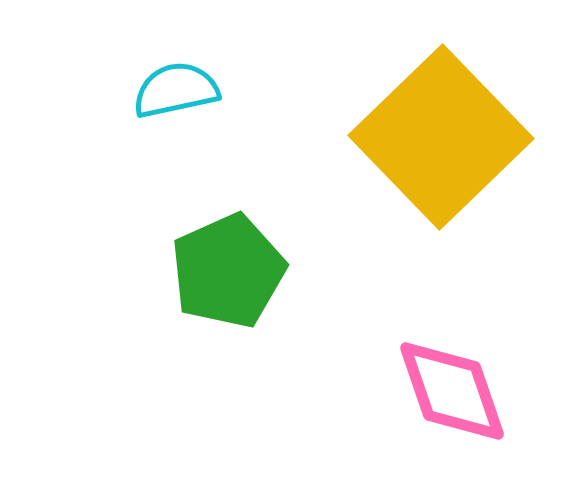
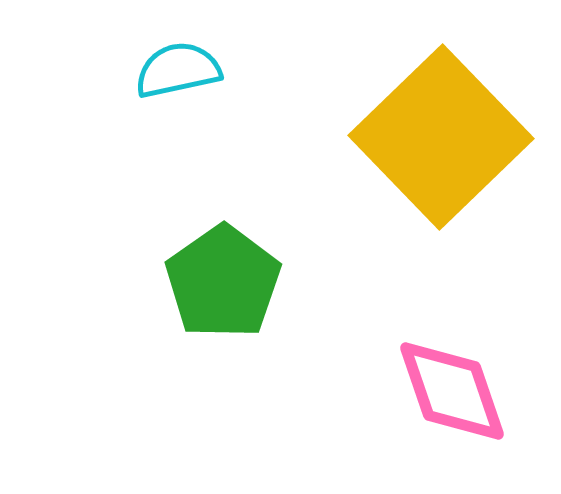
cyan semicircle: moved 2 px right, 20 px up
green pentagon: moved 5 px left, 11 px down; rotated 11 degrees counterclockwise
